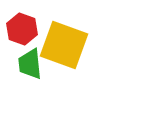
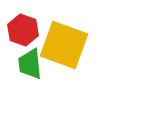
red hexagon: moved 1 px right, 1 px down
